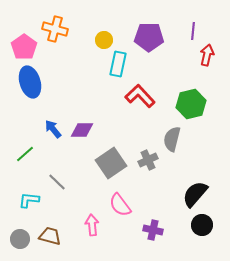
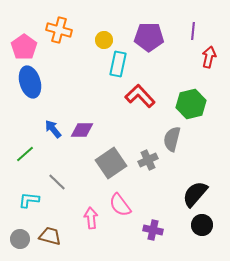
orange cross: moved 4 px right, 1 px down
red arrow: moved 2 px right, 2 px down
pink arrow: moved 1 px left, 7 px up
